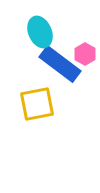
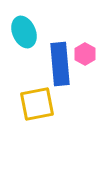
cyan ellipse: moved 16 px left
blue rectangle: rotated 48 degrees clockwise
